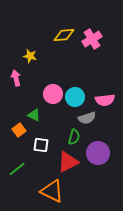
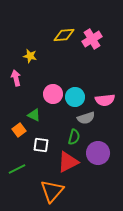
gray semicircle: moved 1 px left
green line: rotated 12 degrees clockwise
orange triangle: rotated 45 degrees clockwise
